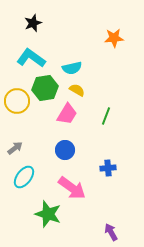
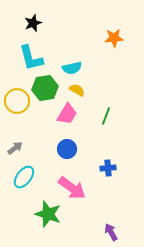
cyan L-shape: rotated 140 degrees counterclockwise
blue circle: moved 2 px right, 1 px up
